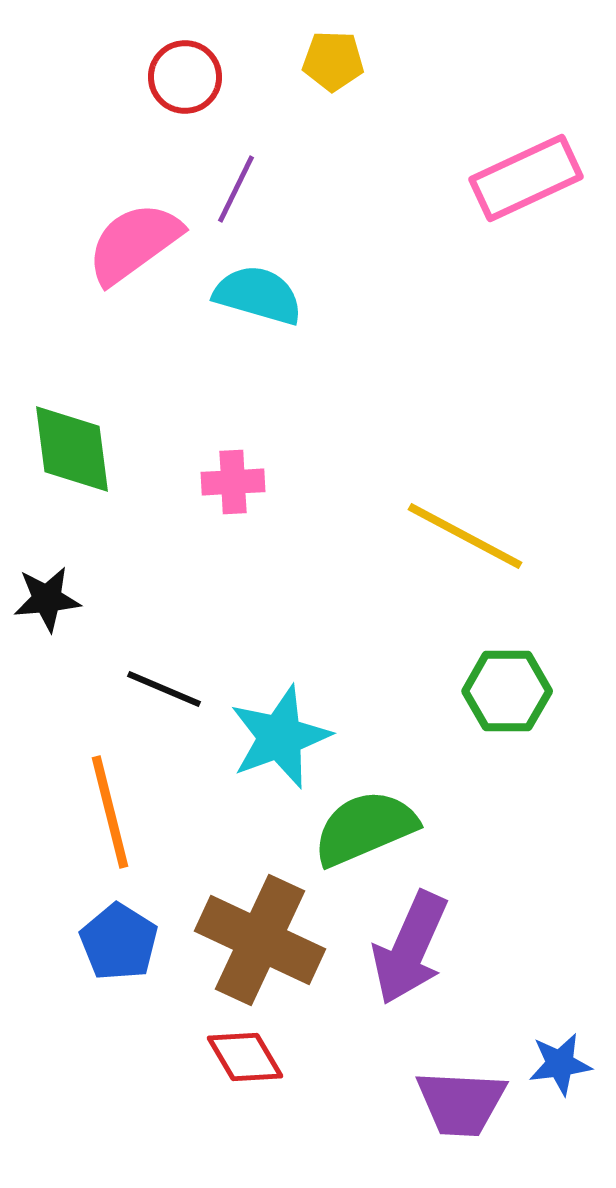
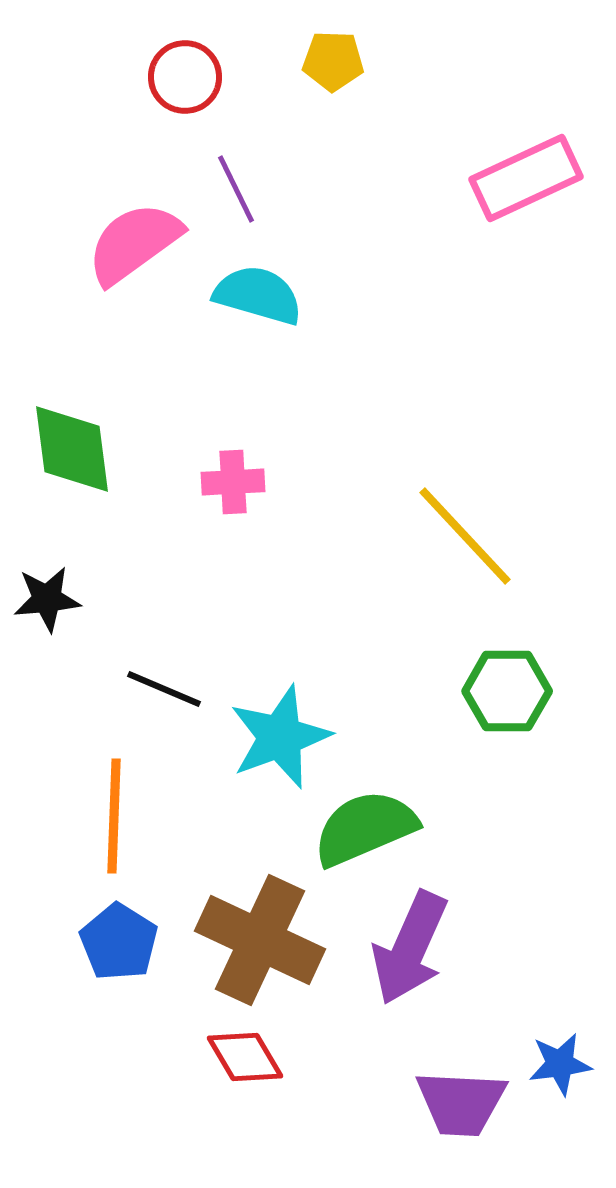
purple line: rotated 52 degrees counterclockwise
yellow line: rotated 19 degrees clockwise
orange line: moved 4 px right, 4 px down; rotated 16 degrees clockwise
